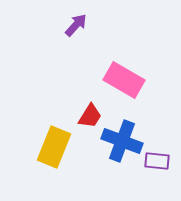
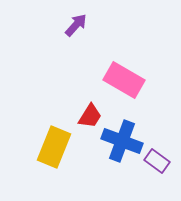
purple rectangle: rotated 30 degrees clockwise
